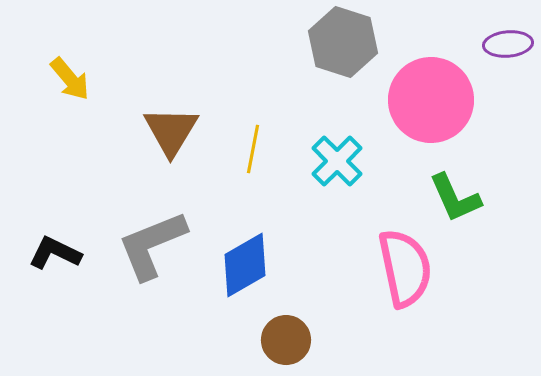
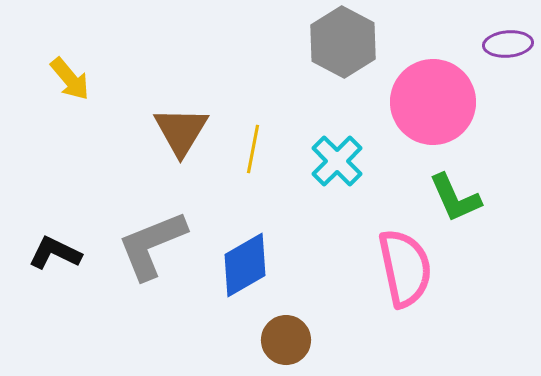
gray hexagon: rotated 10 degrees clockwise
pink circle: moved 2 px right, 2 px down
brown triangle: moved 10 px right
